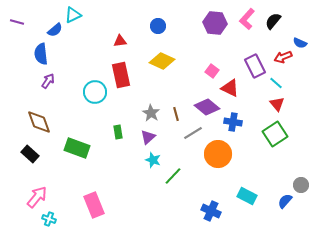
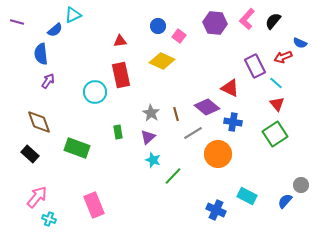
pink square at (212, 71): moved 33 px left, 35 px up
blue cross at (211, 211): moved 5 px right, 1 px up
